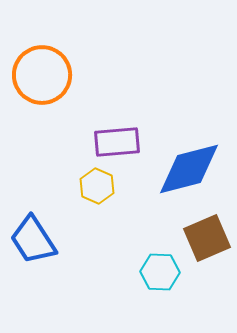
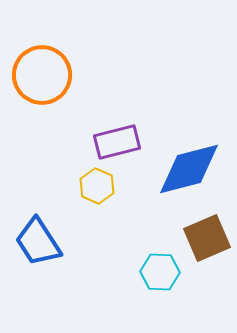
purple rectangle: rotated 9 degrees counterclockwise
blue trapezoid: moved 5 px right, 2 px down
